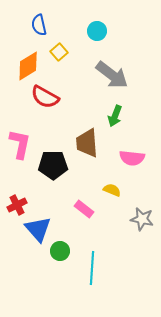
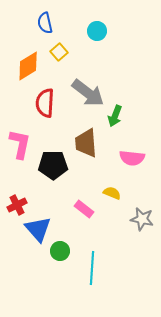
blue semicircle: moved 6 px right, 2 px up
gray arrow: moved 24 px left, 18 px down
red semicircle: moved 6 px down; rotated 64 degrees clockwise
brown trapezoid: moved 1 px left
yellow semicircle: moved 3 px down
